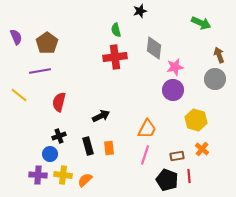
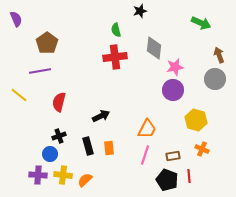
purple semicircle: moved 18 px up
orange cross: rotated 16 degrees counterclockwise
brown rectangle: moved 4 px left
